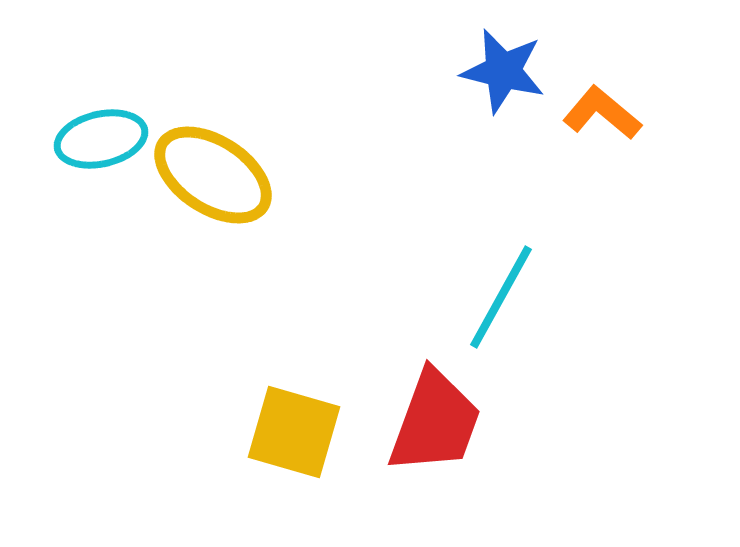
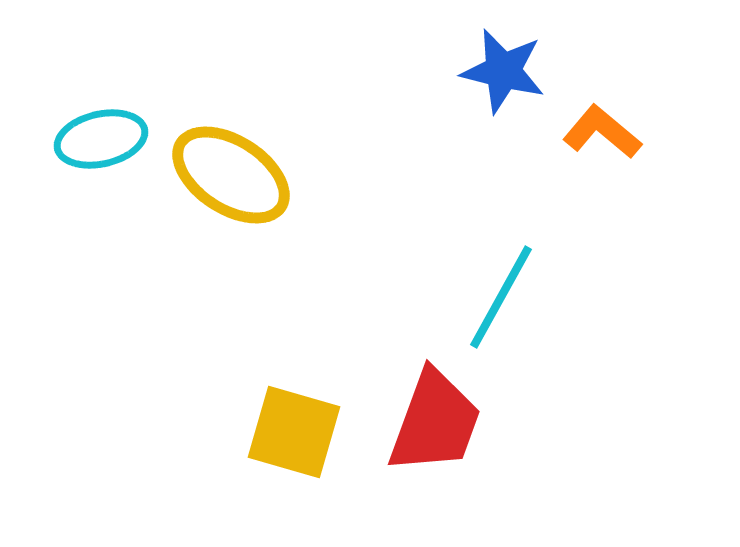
orange L-shape: moved 19 px down
yellow ellipse: moved 18 px right
